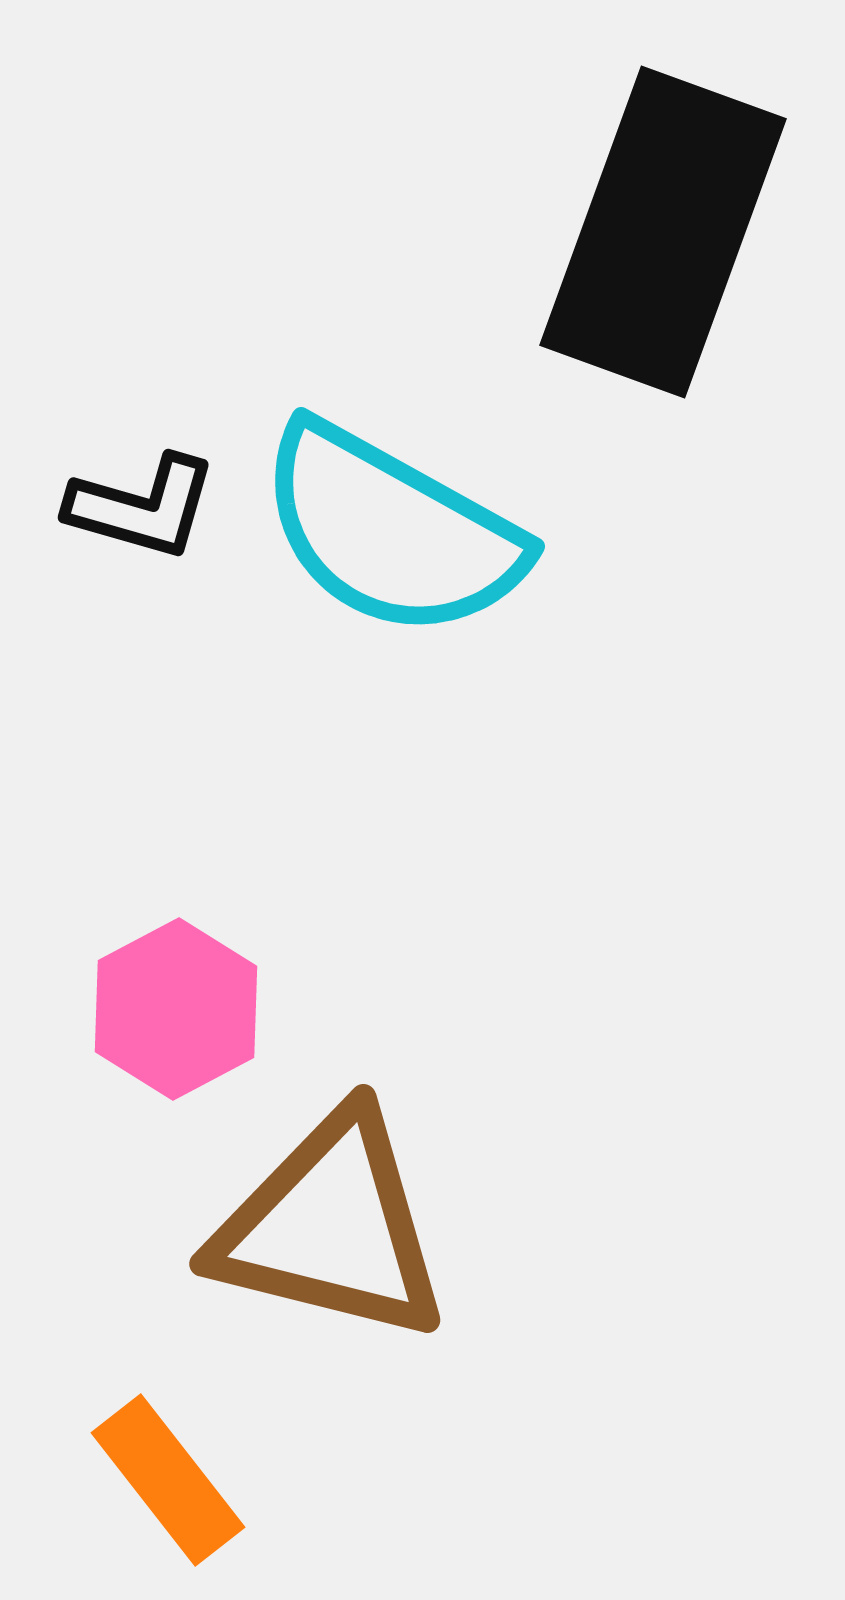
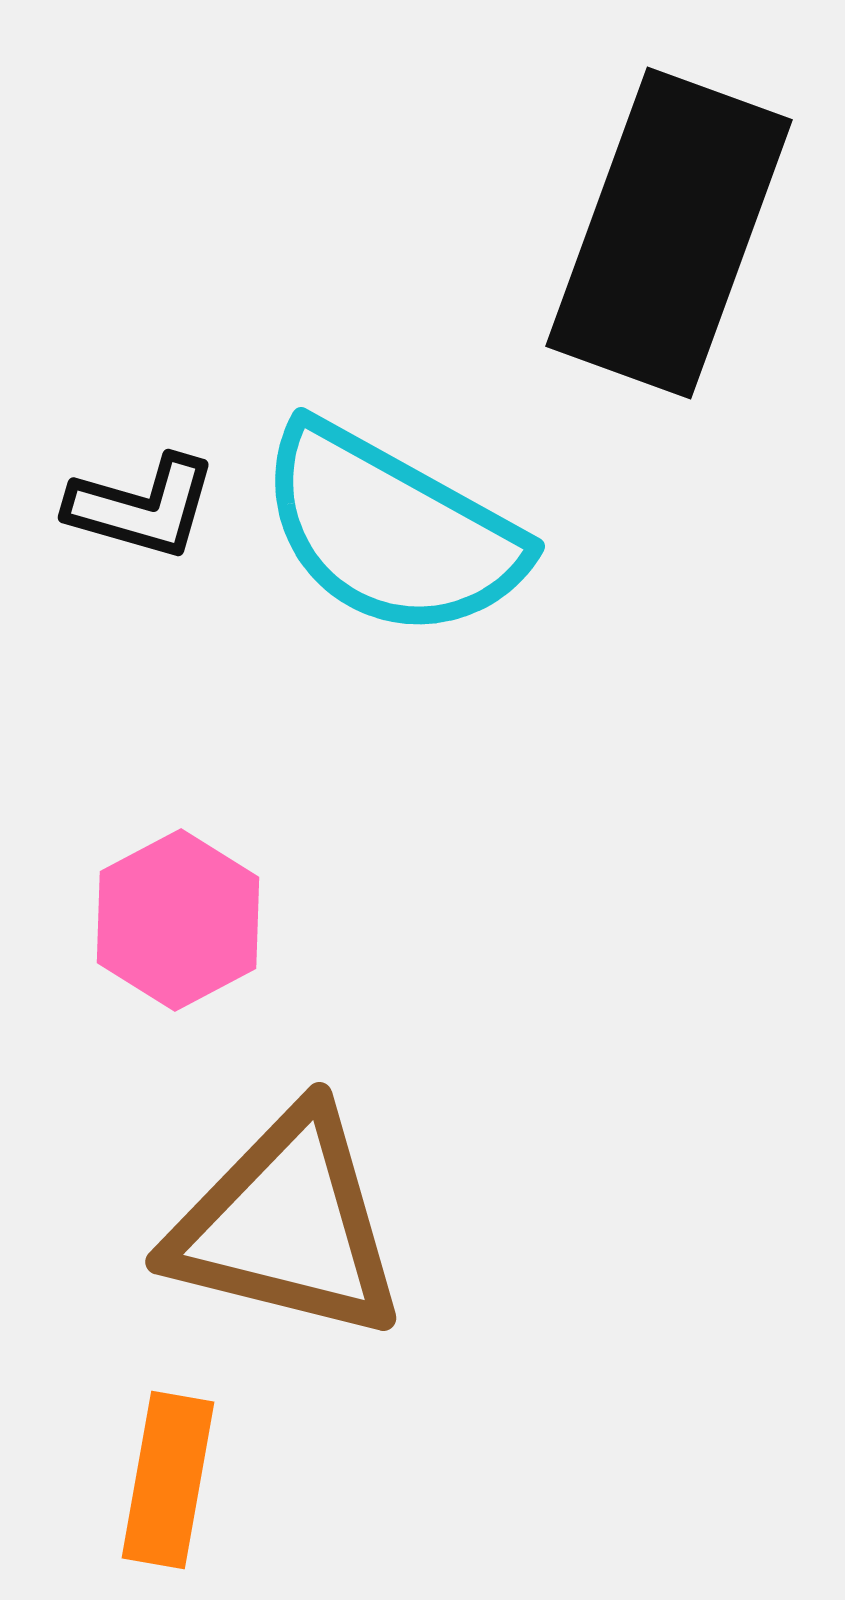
black rectangle: moved 6 px right, 1 px down
pink hexagon: moved 2 px right, 89 px up
brown triangle: moved 44 px left, 2 px up
orange rectangle: rotated 48 degrees clockwise
